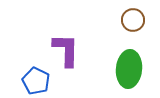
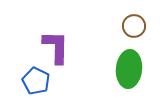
brown circle: moved 1 px right, 6 px down
purple L-shape: moved 10 px left, 3 px up
